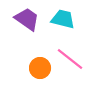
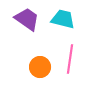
pink line: rotated 60 degrees clockwise
orange circle: moved 1 px up
